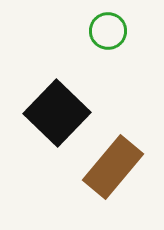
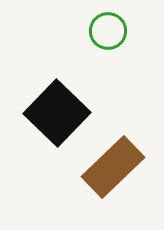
brown rectangle: rotated 6 degrees clockwise
